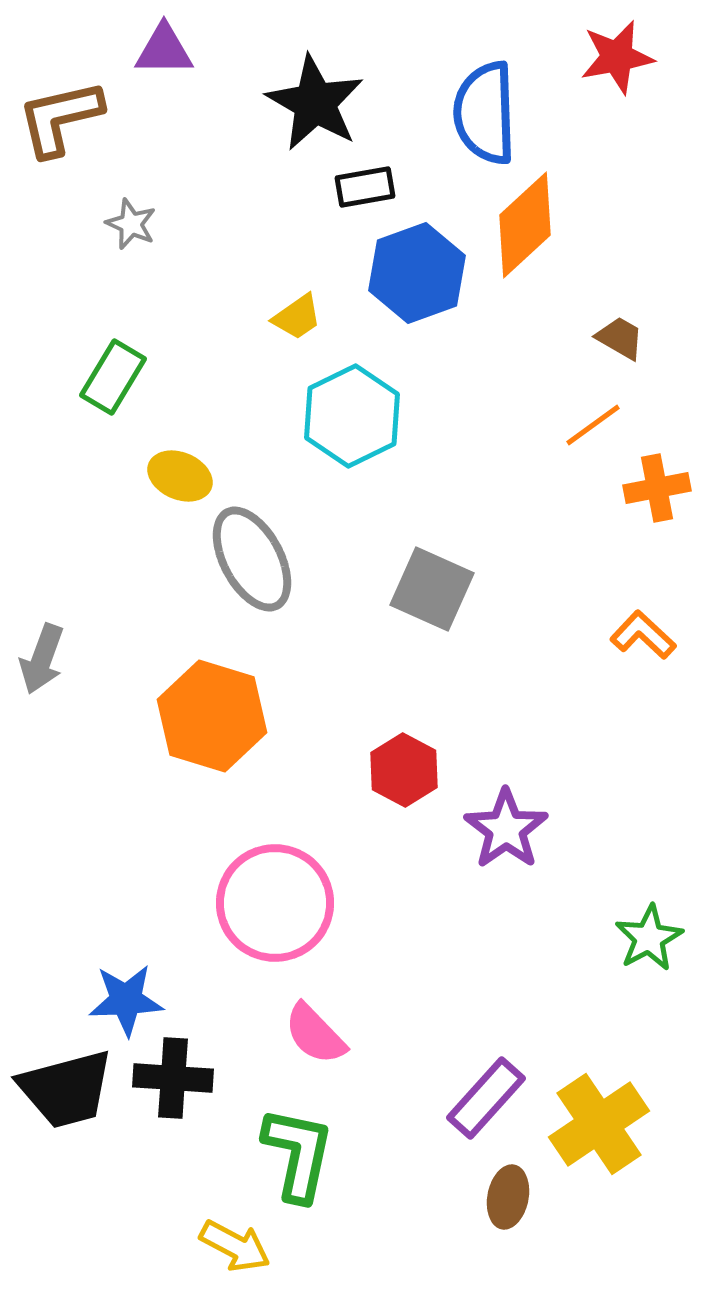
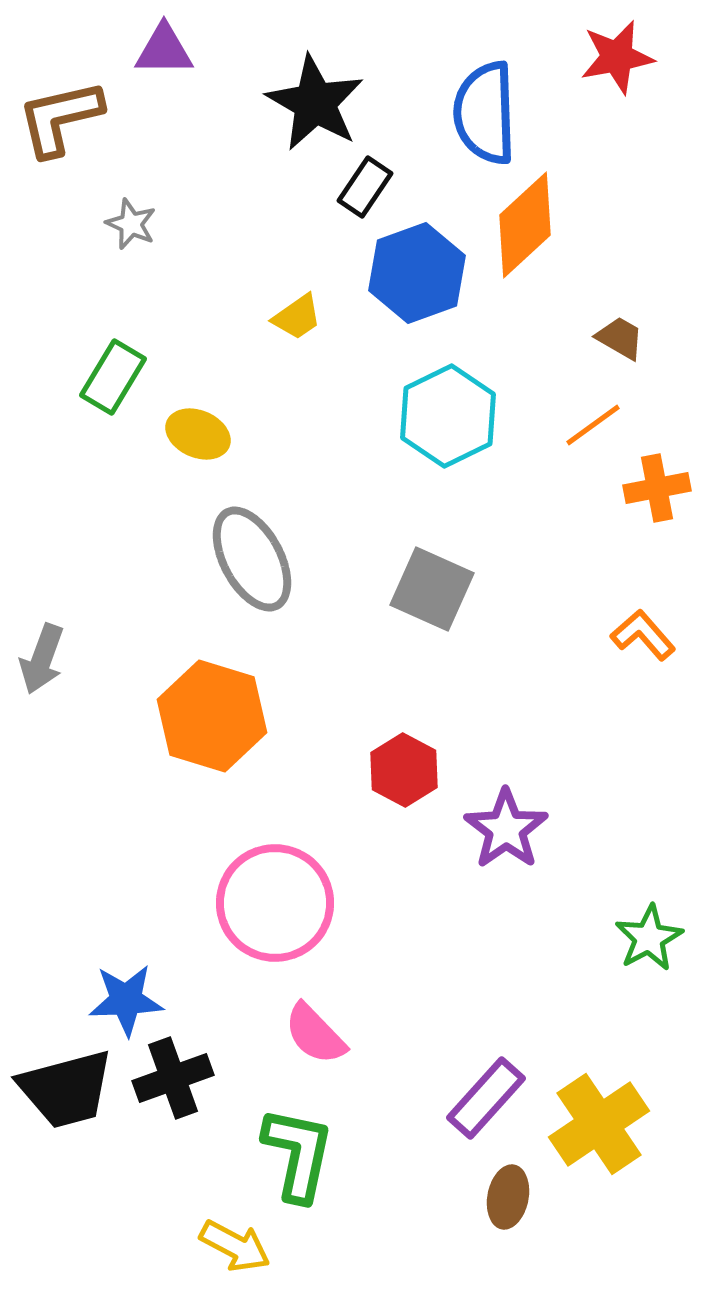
black rectangle: rotated 46 degrees counterclockwise
cyan hexagon: moved 96 px right
yellow ellipse: moved 18 px right, 42 px up
orange L-shape: rotated 6 degrees clockwise
black cross: rotated 24 degrees counterclockwise
